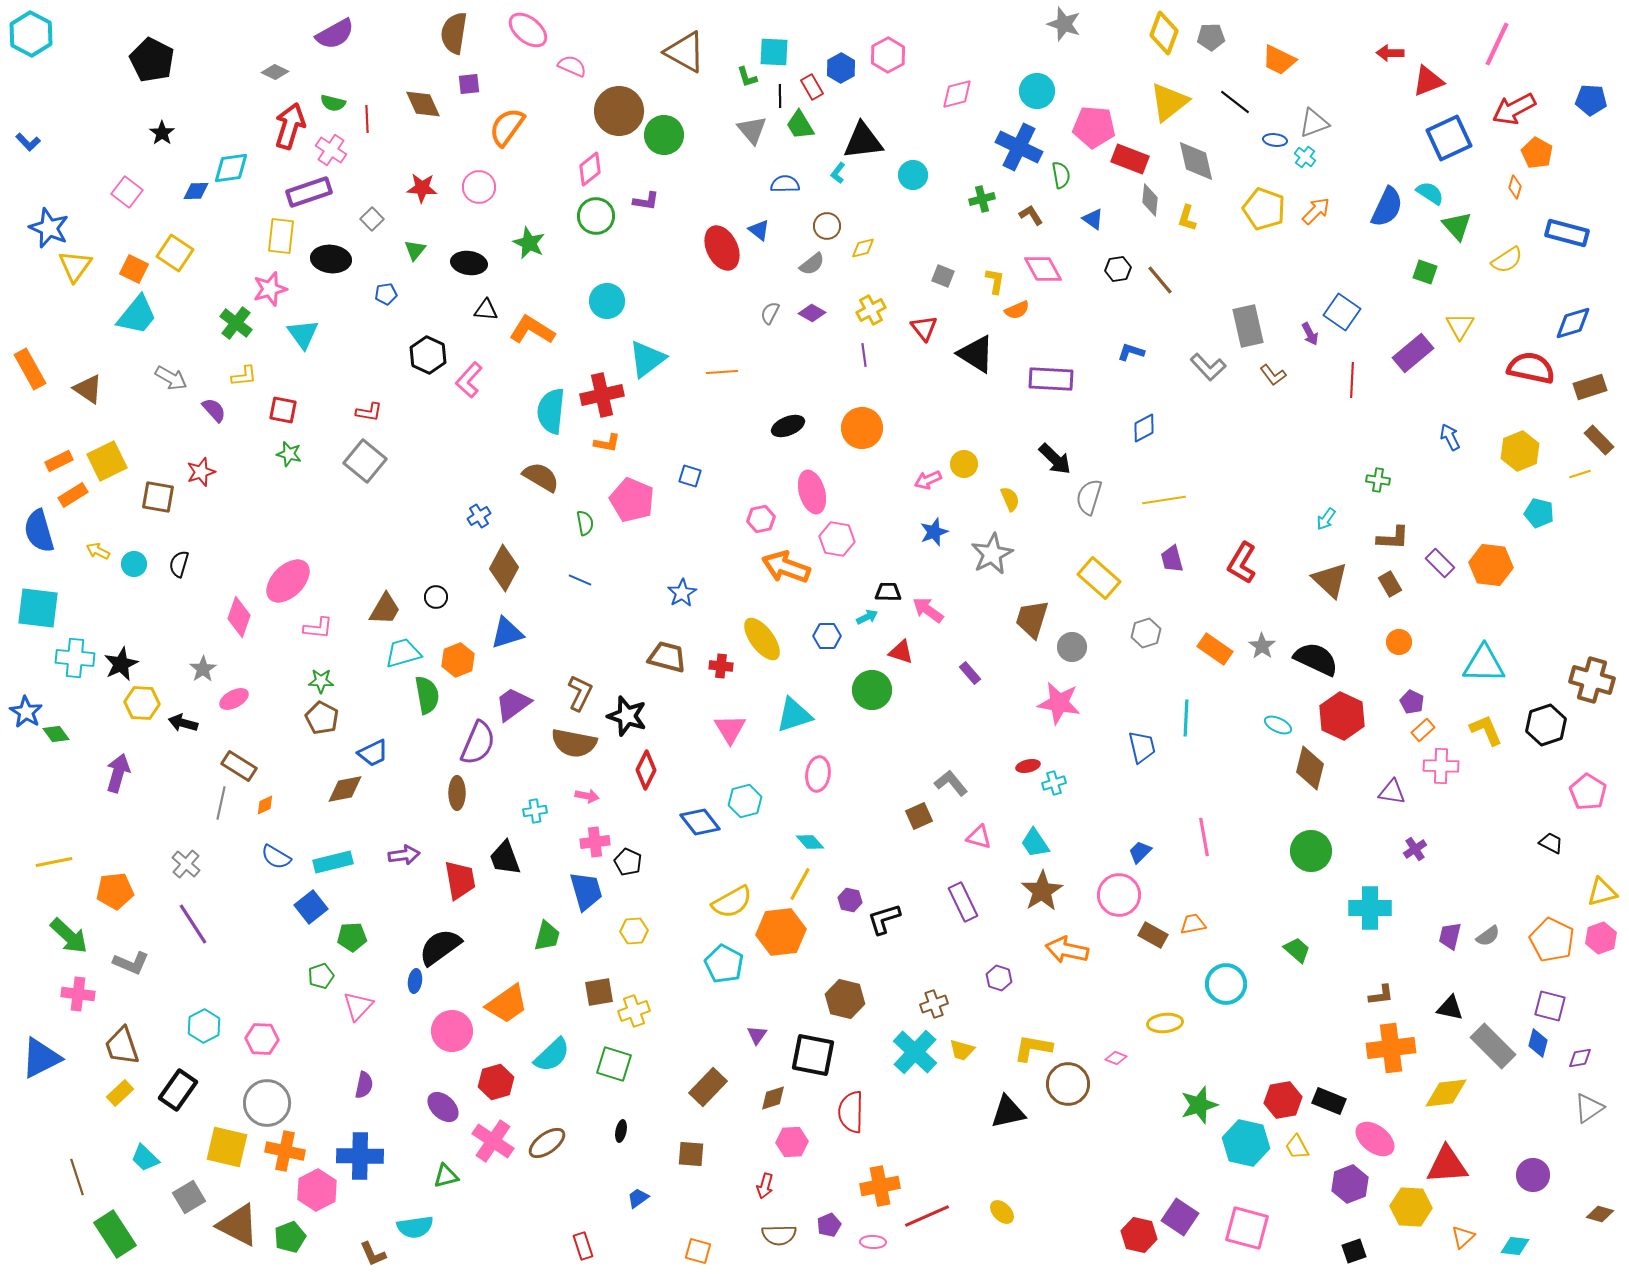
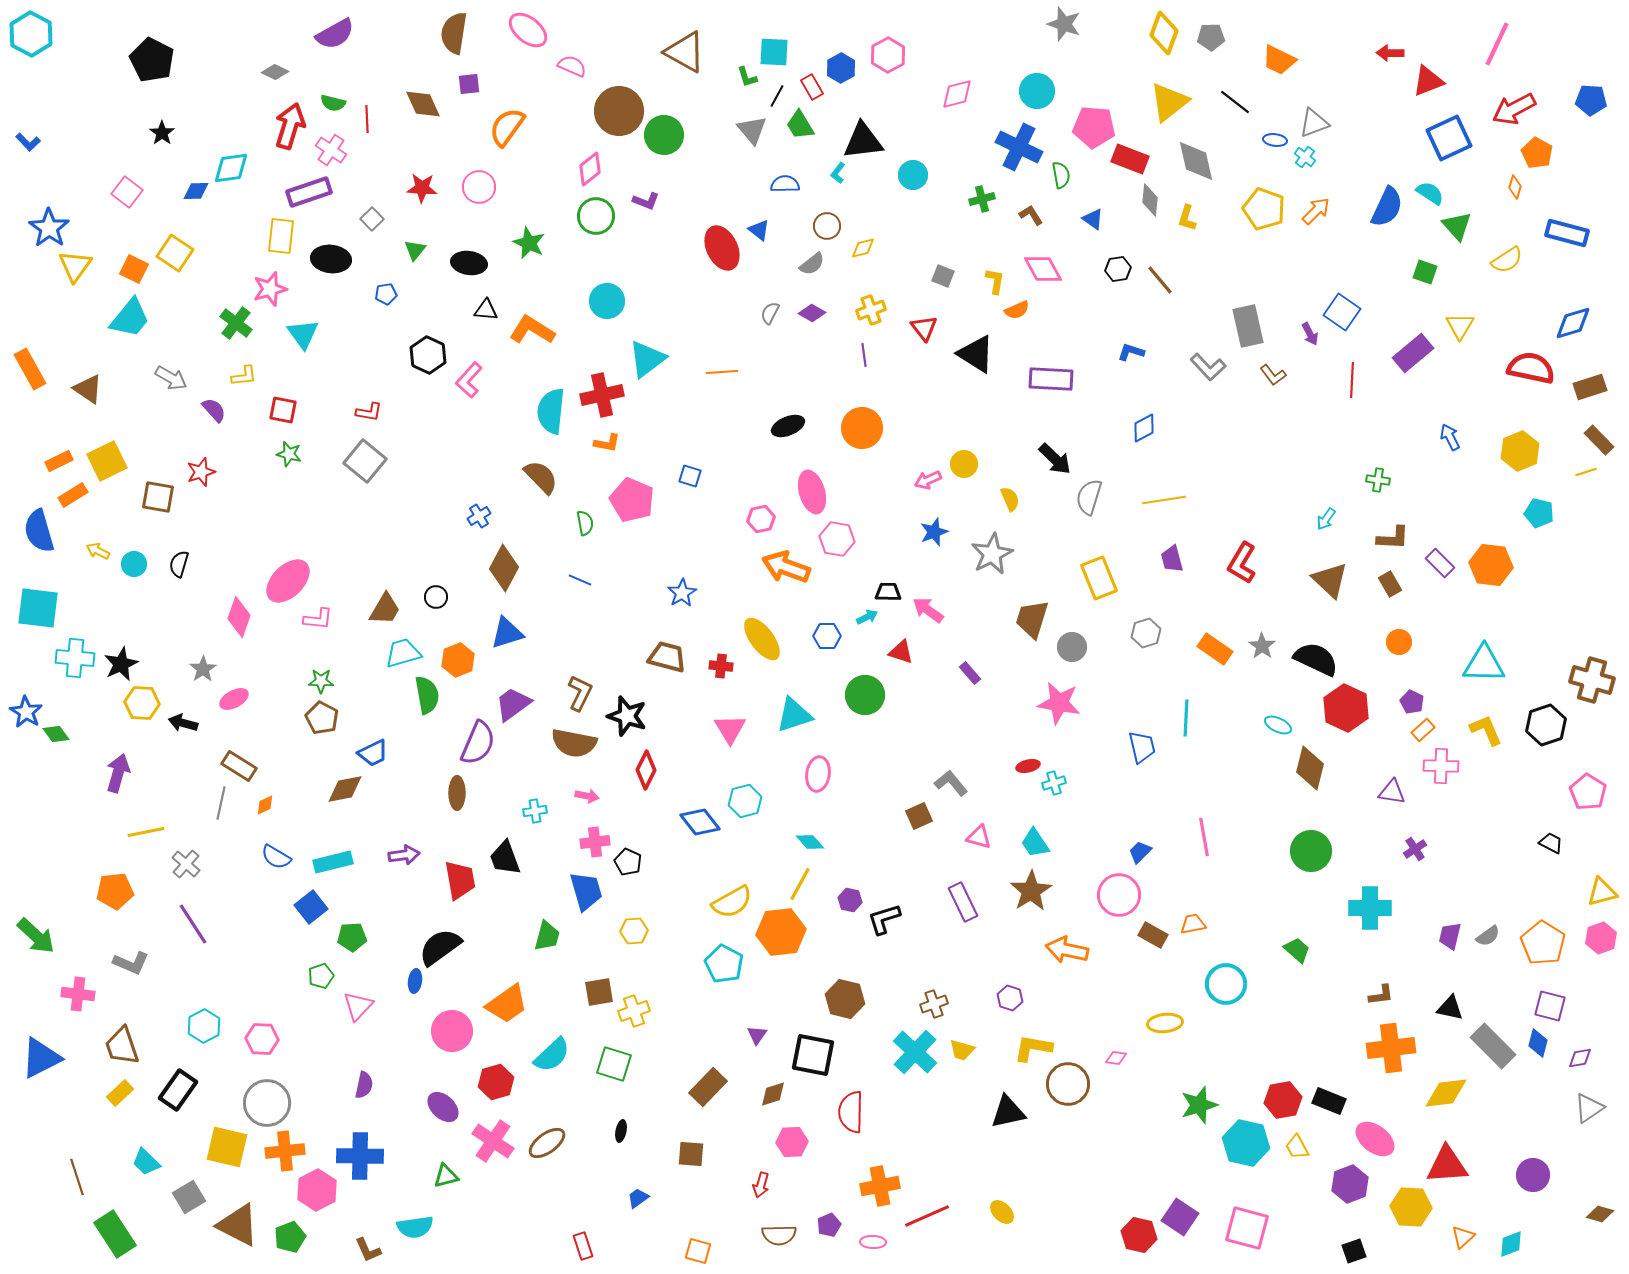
black line at (780, 96): moved 3 px left; rotated 30 degrees clockwise
purple L-shape at (646, 201): rotated 12 degrees clockwise
blue star at (49, 228): rotated 12 degrees clockwise
yellow cross at (871, 310): rotated 8 degrees clockwise
cyan trapezoid at (137, 315): moved 7 px left, 3 px down
yellow line at (1580, 474): moved 6 px right, 2 px up
brown semicircle at (541, 477): rotated 15 degrees clockwise
yellow rectangle at (1099, 578): rotated 27 degrees clockwise
pink L-shape at (318, 628): moved 9 px up
green circle at (872, 690): moved 7 px left, 5 px down
red hexagon at (1342, 716): moved 4 px right, 8 px up
yellow line at (54, 862): moved 92 px right, 30 px up
brown star at (1042, 891): moved 11 px left
green arrow at (69, 936): moved 33 px left
orange pentagon at (1552, 940): moved 9 px left, 3 px down; rotated 6 degrees clockwise
purple hexagon at (999, 978): moved 11 px right, 20 px down
pink diamond at (1116, 1058): rotated 15 degrees counterclockwise
brown diamond at (773, 1098): moved 4 px up
orange cross at (285, 1151): rotated 18 degrees counterclockwise
cyan trapezoid at (145, 1158): moved 1 px right, 4 px down
red arrow at (765, 1186): moved 4 px left, 1 px up
cyan diamond at (1515, 1246): moved 4 px left, 2 px up; rotated 28 degrees counterclockwise
brown L-shape at (373, 1254): moved 5 px left, 4 px up
